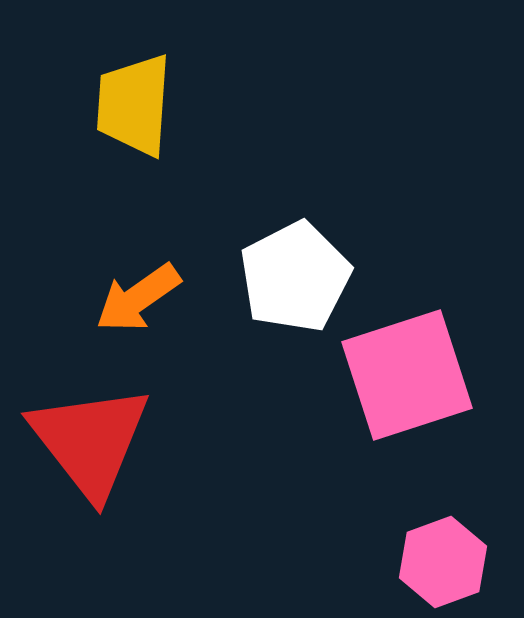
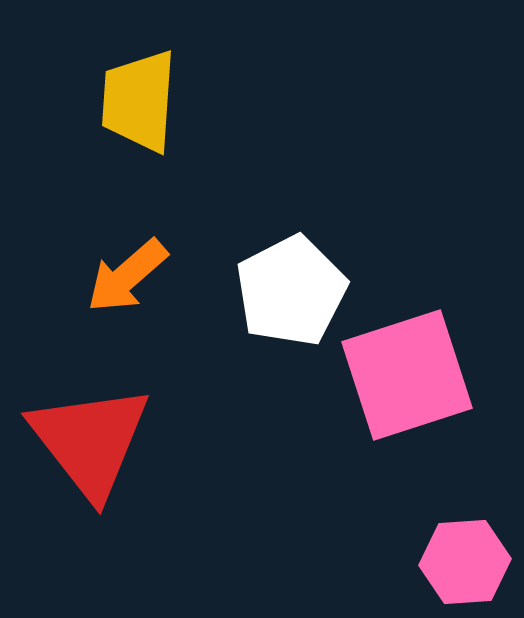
yellow trapezoid: moved 5 px right, 4 px up
white pentagon: moved 4 px left, 14 px down
orange arrow: moved 11 px left, 22 px up; rotated 6 degrees counterclockwise
pink hexagon: moved 22 px right; rotated 16 degrees clockwise
